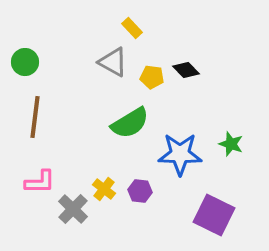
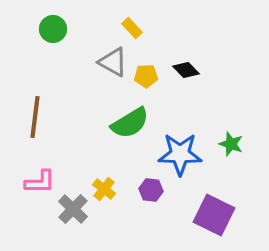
green circle: moved 28 px right, 33 px up
yellow pentagon: moved 6 px left, 1 px up; rotated 10 degrees counterclockwise
purple hexagon: moved 11 px right, 1 px up
